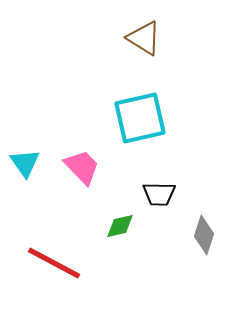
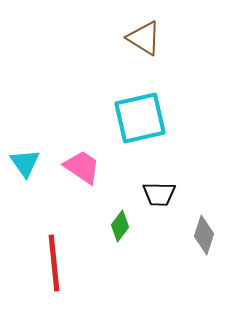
pink trapezoid: rotated 12 degrees counterclockwise
green diamond: rotated 40 degrees counterclockwise
red line: rotated 56 degrees clockwise
